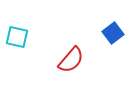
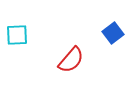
cyan square: moved 2 px up; rotated 15 degrees counterclockwise
